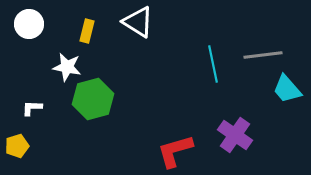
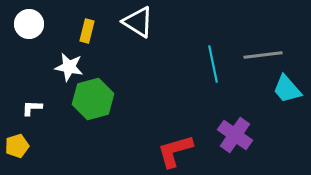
white star: moved 2 px right
